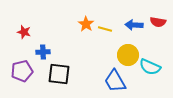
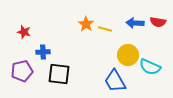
blue arrow: moved 1 px right, 2 px up
